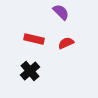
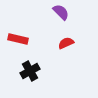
red rectangle: moved 16 px left
black cross: rotated 12 degrees clockwise
